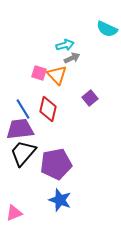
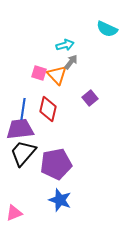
gray arrow: moved 1 px left, 4 px down; rotated 28 degrees counterclockwise
blue line: rotated 40 degrees clockwise
